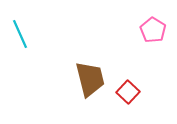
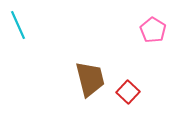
cyan line: moved 2 px left, 9 px up
